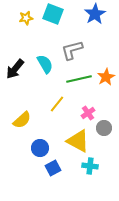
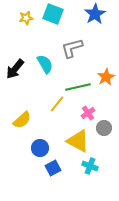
gray L-shape: moved 2 px up
green line: moved 1 px left, 8 px down
cyan cross: rotated 14 degrees clockwise
